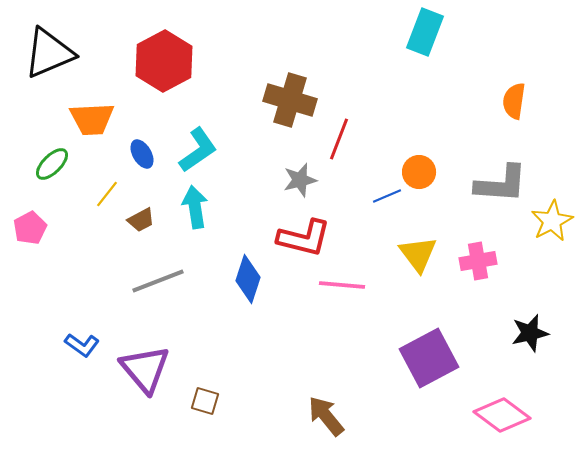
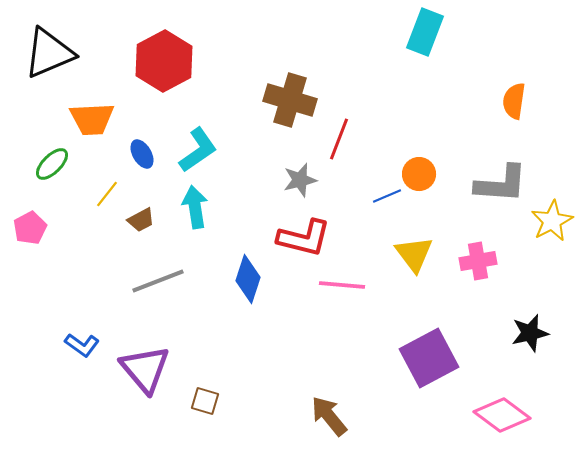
orange circle: moved 2 px down
yellow triangle: moved 4 px left
brown arrow: moved 3 px right
